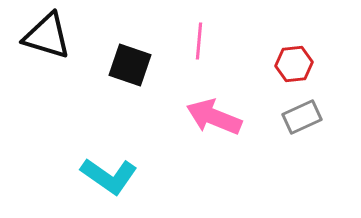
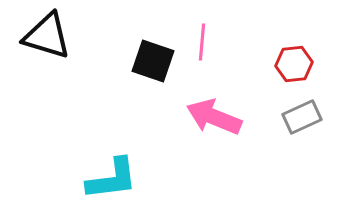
pink line: moved 3 px right, 1 px down
black square: moved 23 px right, 4 px up
cyan L-shape: moved 3 px right, 3 px down; rotated 42 degrees counterclockwise
